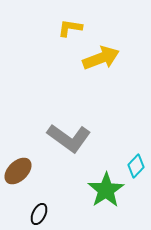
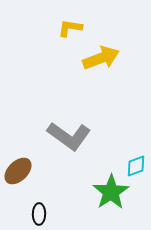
gray L-shape: moved 2 px up
cyan diamond: rotated 25 degrees clockwise
green star: moved 5 px right, 2 px down
black ellipse: rotated 25 degrees counterclockwise
